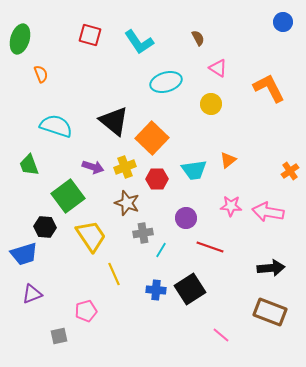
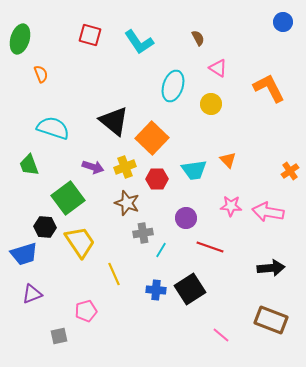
cyan ellipse: moved 7 px right, 4 px down; rotated 56 degrees counterclockwise
cyan semicircle: moved 3 px left, 2 px down
orange triangle: rotated 36 degrees counterclockwise
green square: moved 2 px down
yellow trapezoid: moved 11 px left, 6 px down
brown rectangle: moved 1 px right, 8 px down
